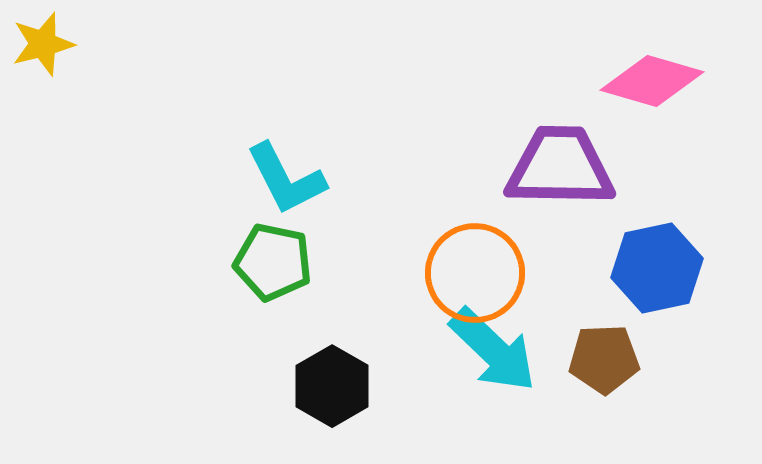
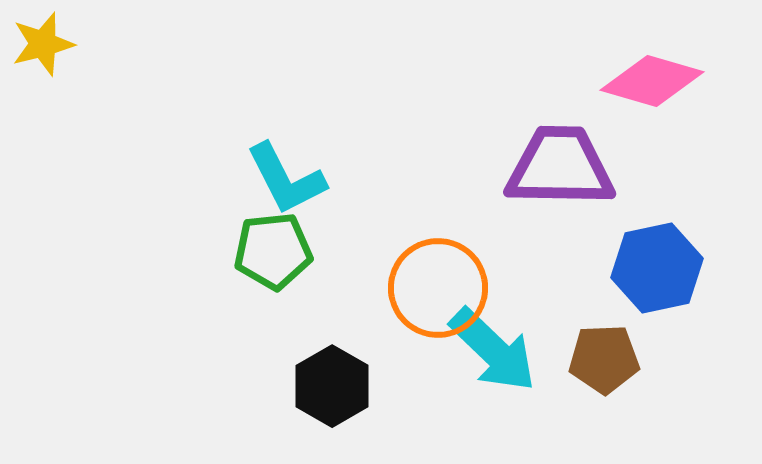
green pentagon: moved 11 px up; rotated 18 degrees counterclockwise
orange circle: moved 37 px left, 15 px down
